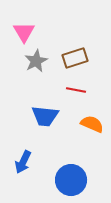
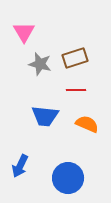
gray star: moved 4 px right, 3 px down; rotated 30 degrees counterclockwise
red line: rotated 12 degrees counterclockwise
orange semicircle: moved 5 px left
blue arrow: moved 3 px left, 4 px down
blue circle: moved 3 px left, 2 px up
